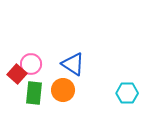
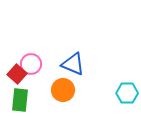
blue triangle: rotated 10 degrees counterclockwise
green rectangle: moved 14 px left, 7 px down
